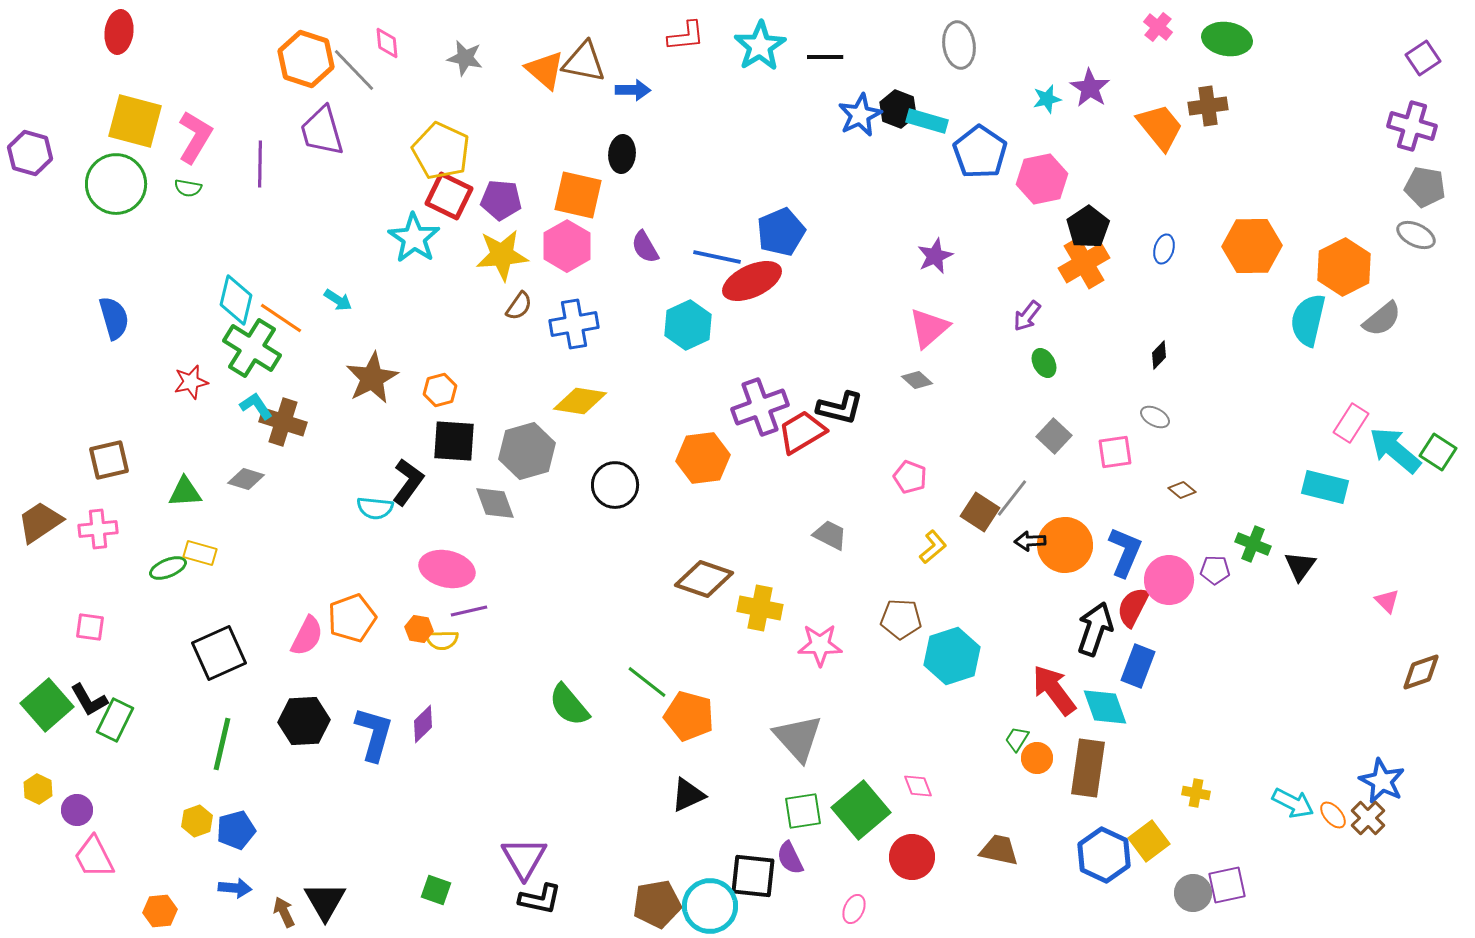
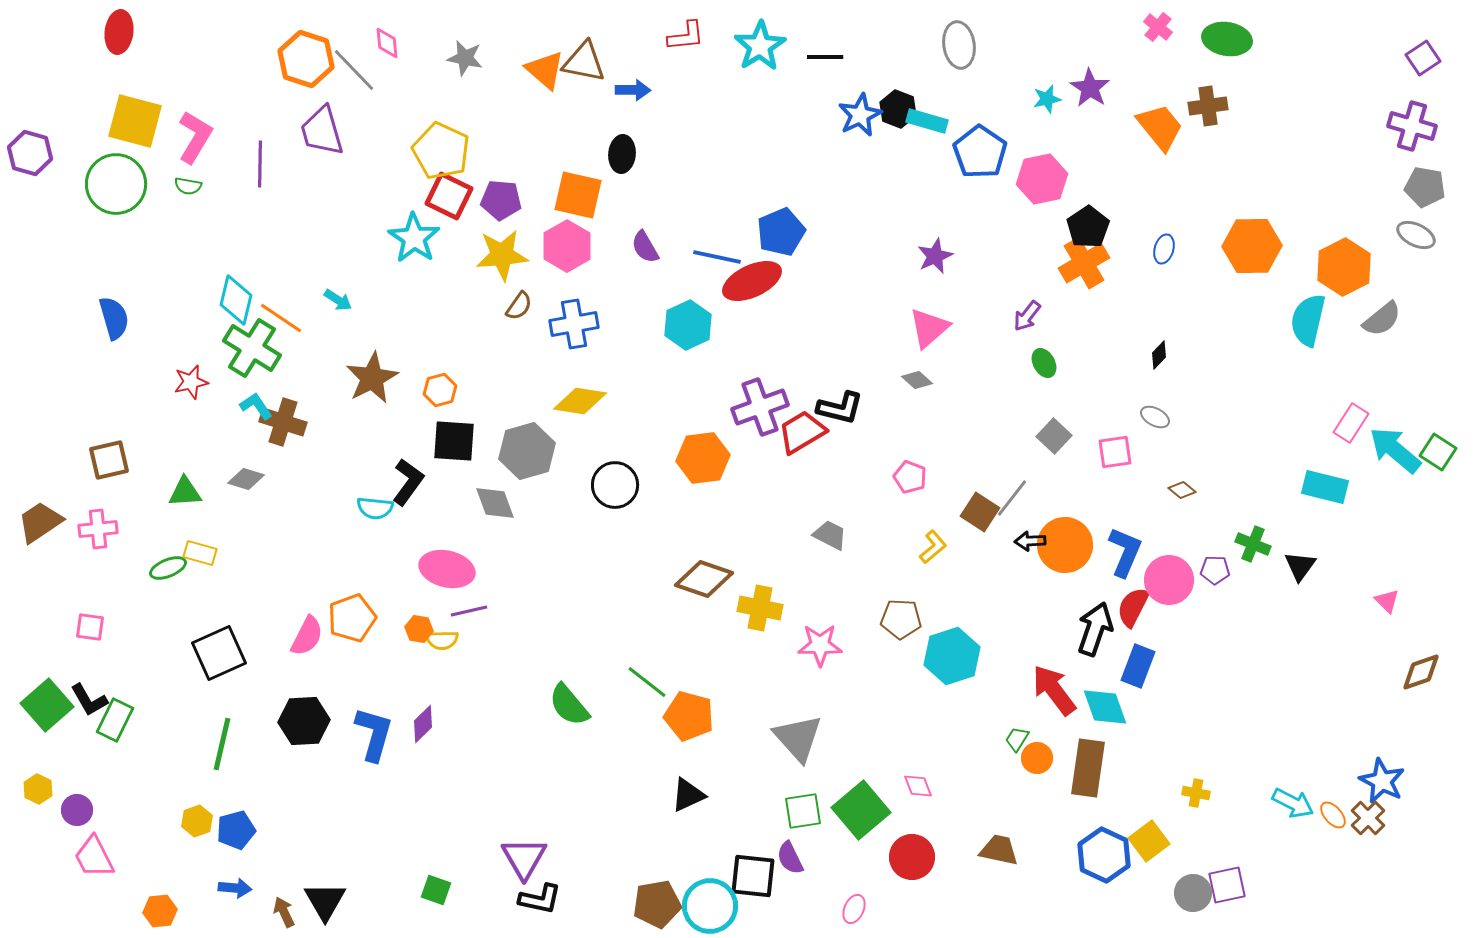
green semicircle at (188, 188): moved 2 px up
